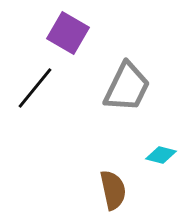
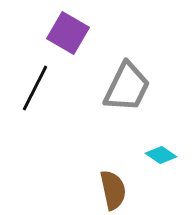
black line: rotated 12 degrees counterclockwise
cyan diamond: rotated 20 degrees clockwise
